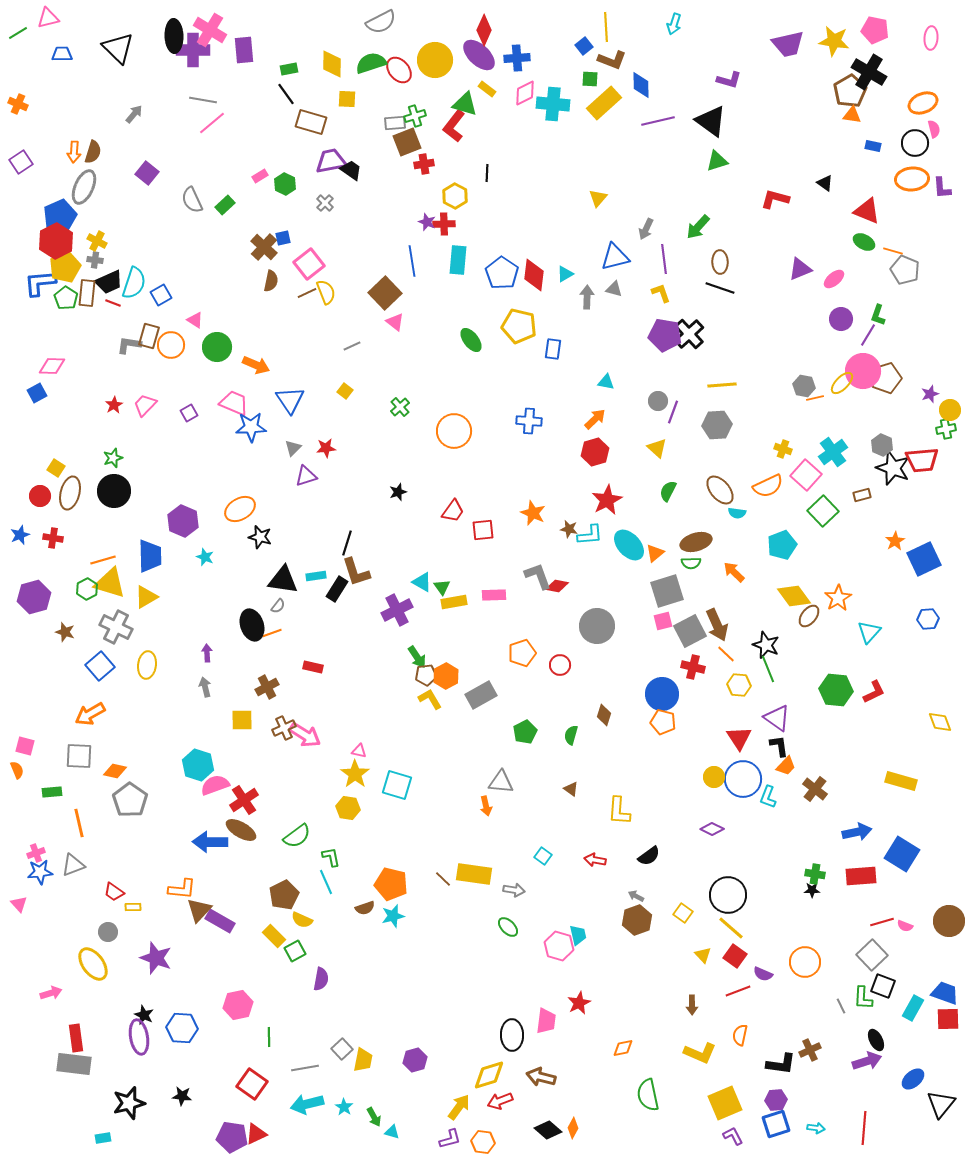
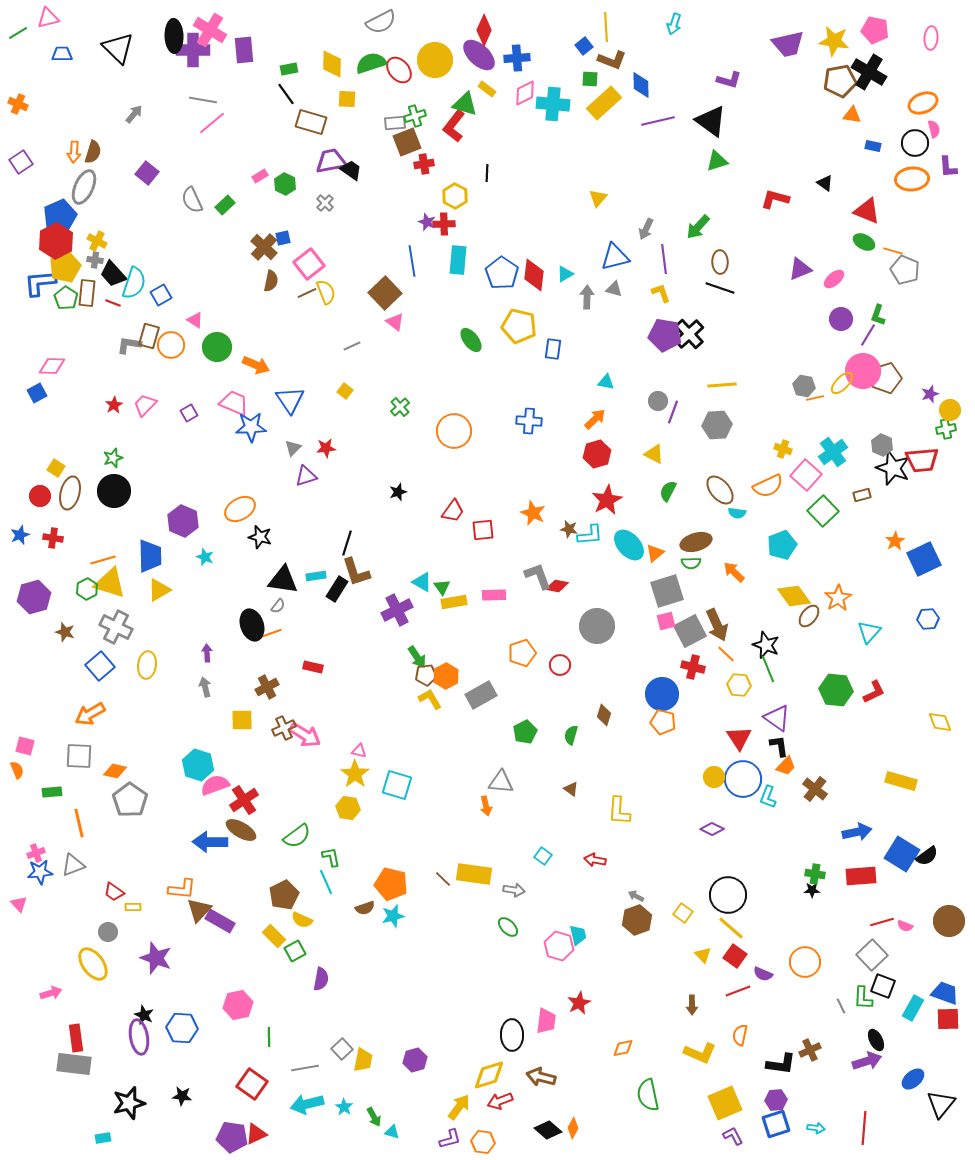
brown pentagon at (850, 91): moved 10 px left, 10 px up; rotated 20 degrees clockwise
purple L-shape at (942, 188): moved 6 px right, 21 px up
black trapezoid at (109, 282): moved 4 px right, 8 px up; rotated 72 degrees clockwise
yellow triangle at (657, 448): moved 3 px left, 6 px down; rotated 15 degrees counterclockwise
red hexagon at (595, 452): moved 2 px right, 2 px down
yellow triangle at (146, 597): moved 13 px right, 7 px up
pink square at (663, 621): moved 3 px right
black semicircle at (649, 856): moved 278 px right
